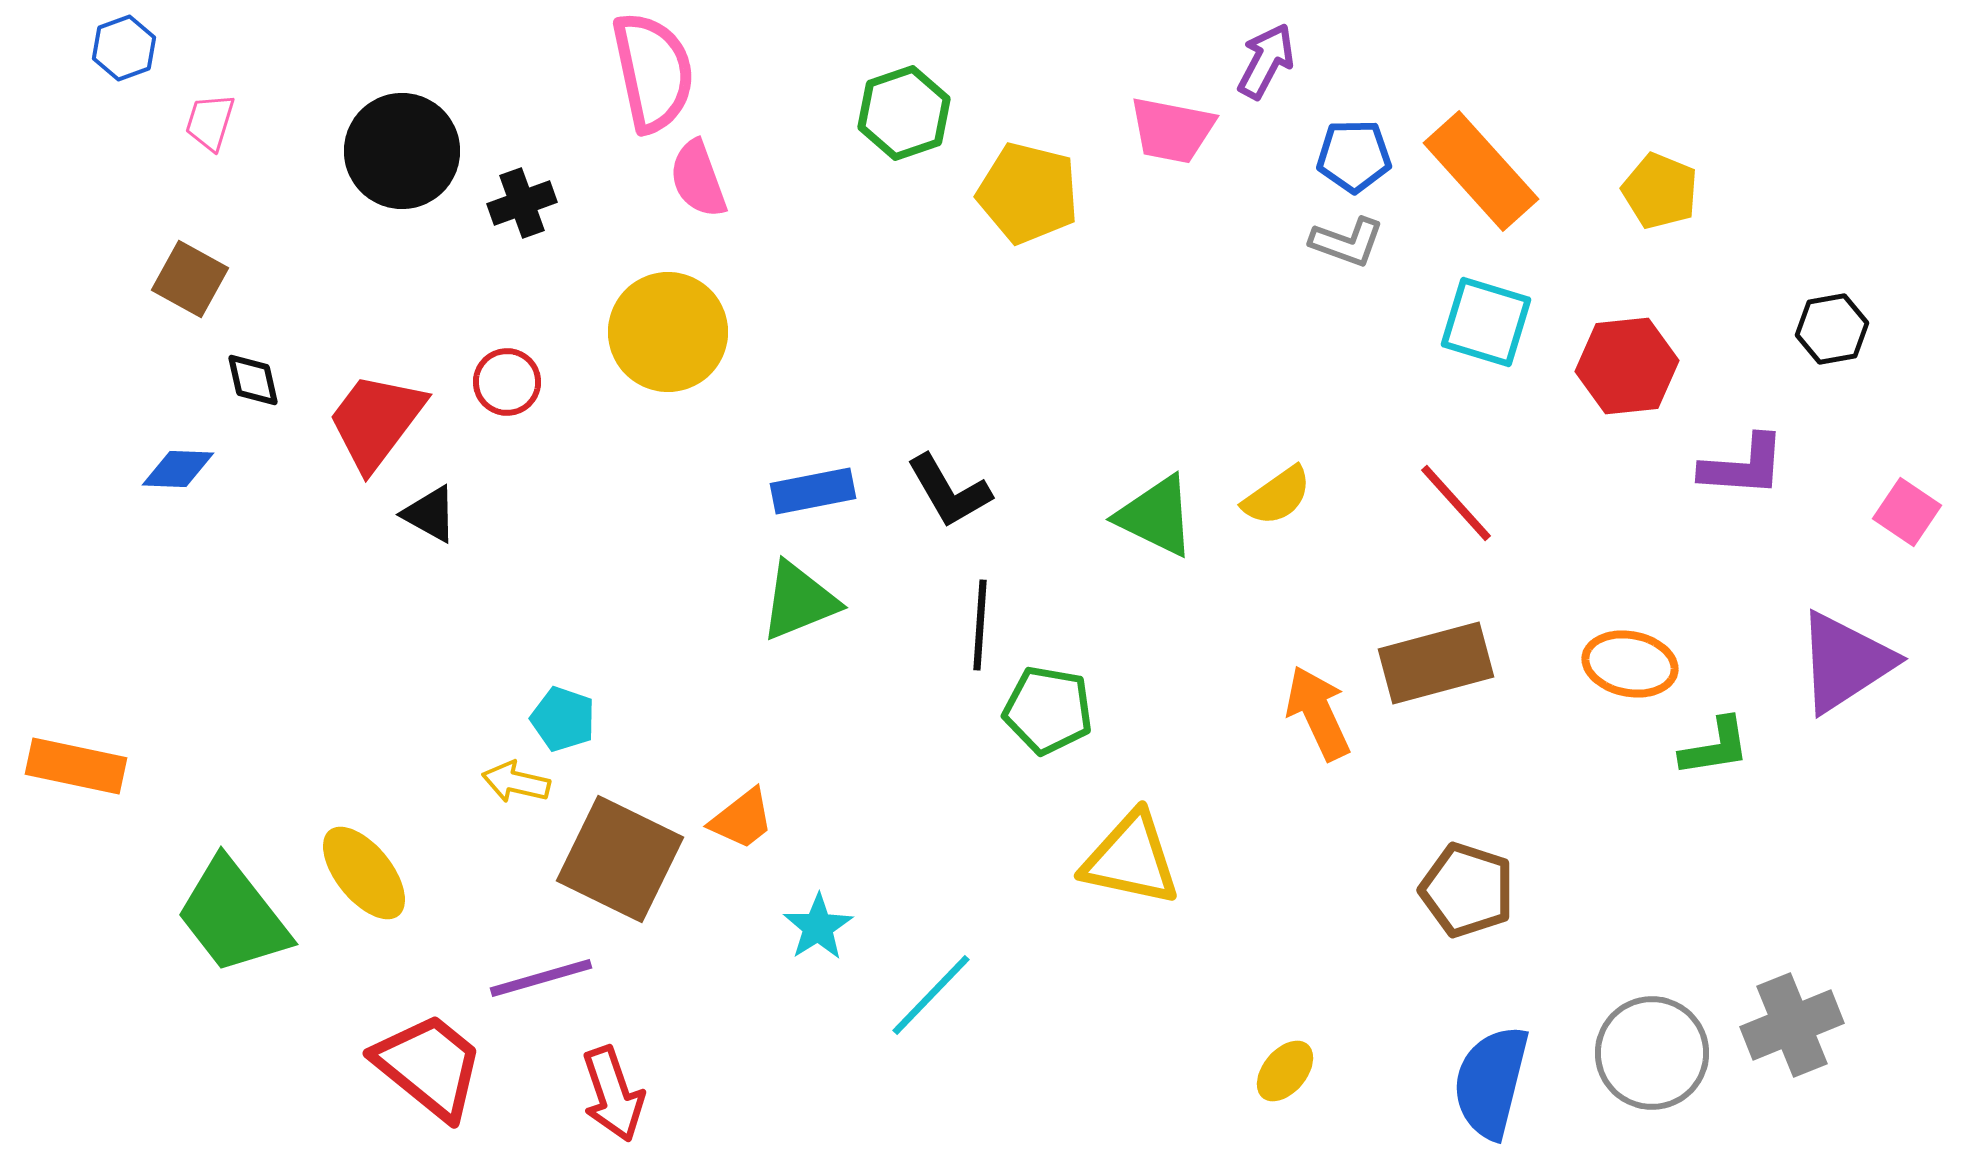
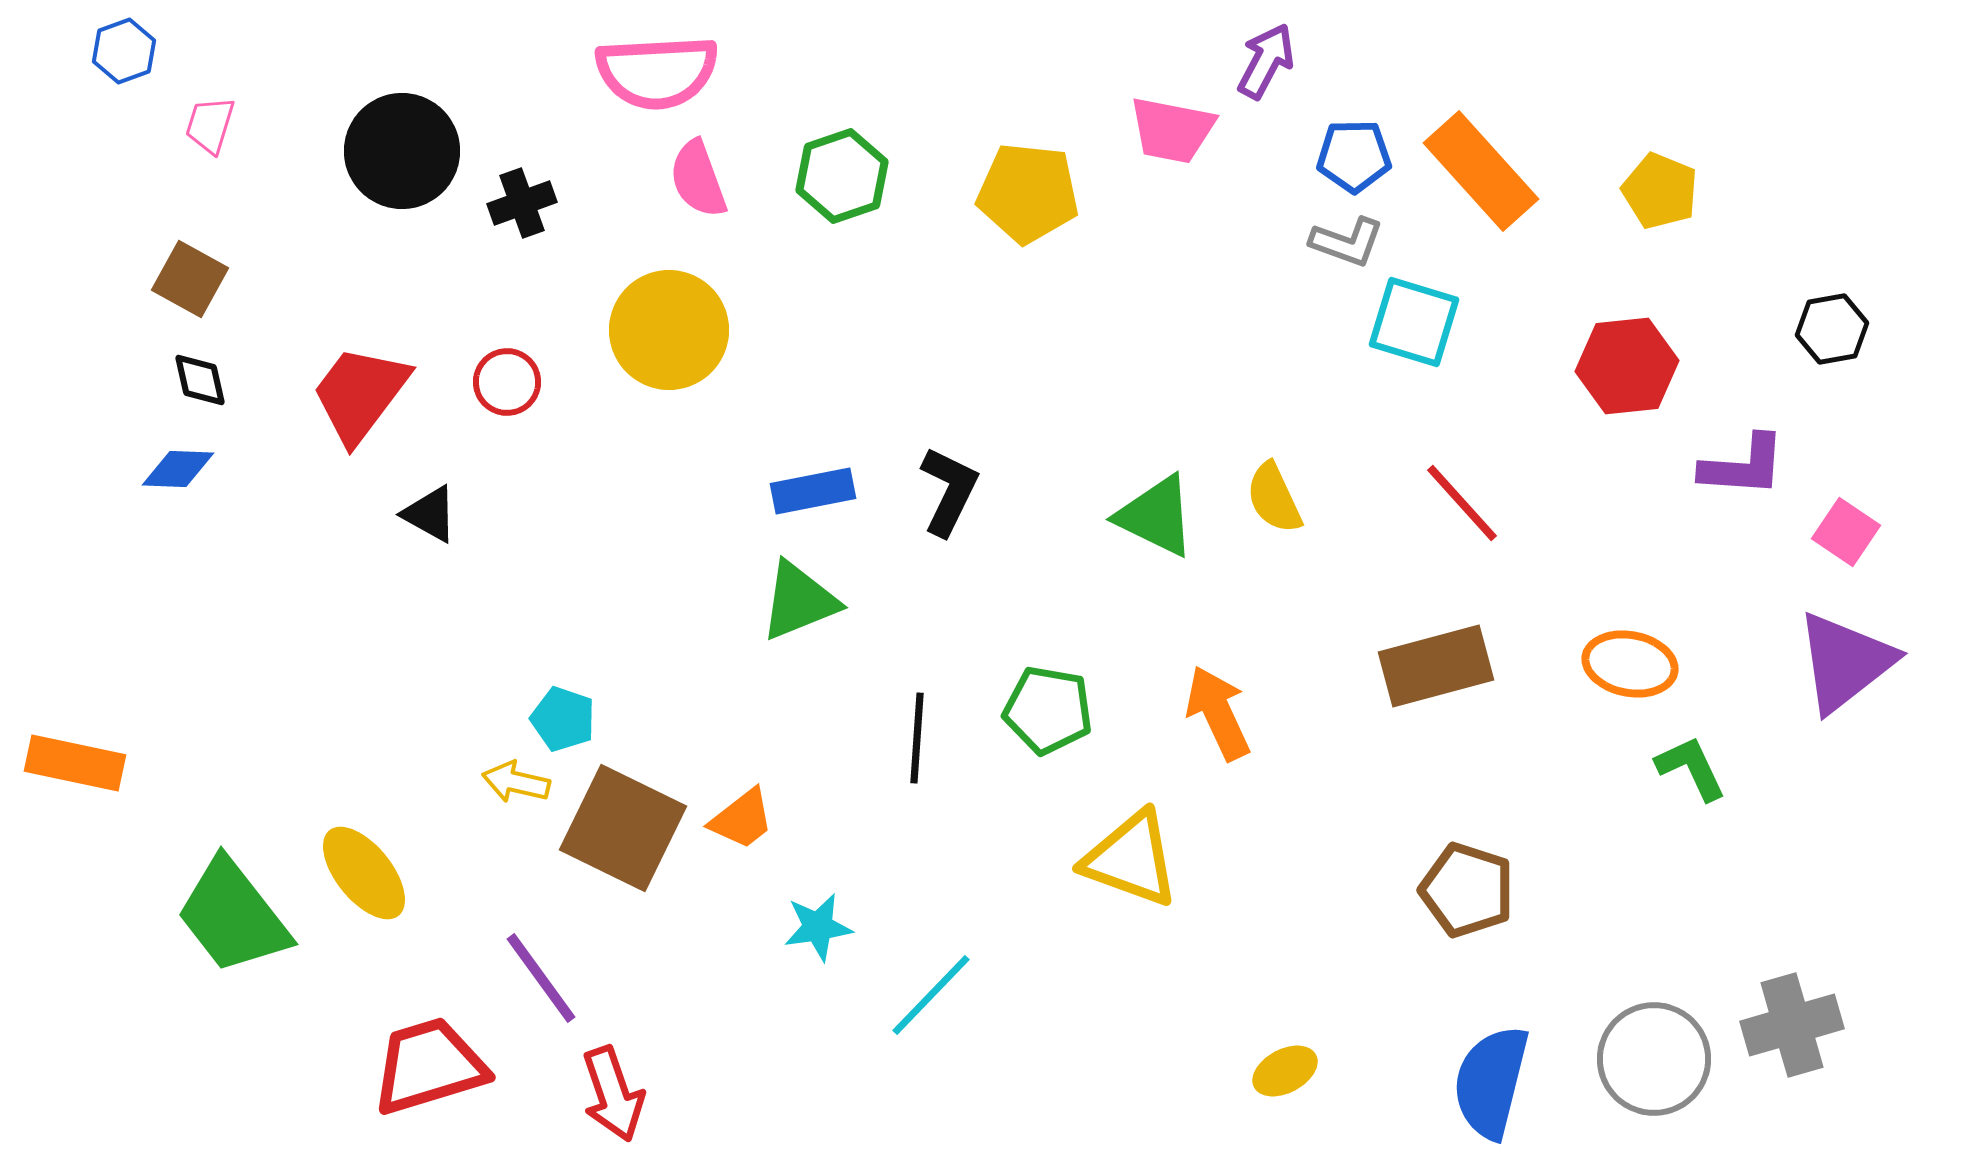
blue hexagon at (124, 48): moved 3 px down
pink semicircle at (653, 72): moved 4 px right; rotated 99 degrees clockwise
green hexagon at (904, 113): moved 62 px left, 63 px down
pink trapezoid at (210, 122): moved 3 px down
yellow pentagon at (1028, 193): rotated 8 degrees counterclockwise
cyan square at (1486, 322): moved 72 px left
yellow circle at (668, 332): moved 1 px right, 2 px up
black diamond at (253, 380): moved 53 px left
red trapezoid at (376, 421): moved 16 px left, 27 px up
black L-shape at (949, 491): rotated 124 degrees counterclockwise
yellow semicircle at (1277, 496): moved 3 px left, 2 px down; rotated 100 degrees clockwise
red line at (1456, 503): moved 6 px right
pink square at (1907, 512): moved 61 px left, 20 px down
black line at (980, 625): moved 63 px left, 113 px down
purple triangle at (1845, 662): rotated 5 degrees counterclockwise
brown rectangle at (1436, 663): moved 3 px down
orange arrow at (1318, 713): moved 100 px left
green L-shape at (1715, 747): moved 24 px left, 21 px down; rotated 106 degrees counterclockwise
orange rectangle at (76, 766): moved 1 px left, 3 px up
brown square at (620, 859): moved 3 px right, 31 px up
yellow triangle at (1131, 859): rotated 8 degrees clockwise
cyan star at (818, 927): rotated 24 degrees clockwise
purple line at (541, 978): rotated 70 degrees clockwise
gray cross at (1792, 1025): rotated 6 degrees clockwise
gray circle at (1652, 1053): moved 2 px right, 6 px down
red trapezoid at (429, 1066): rotated 56 degrees counterclockwise
yellow ellipse at (1285, 1071): rotated 22 degrees clockwise
